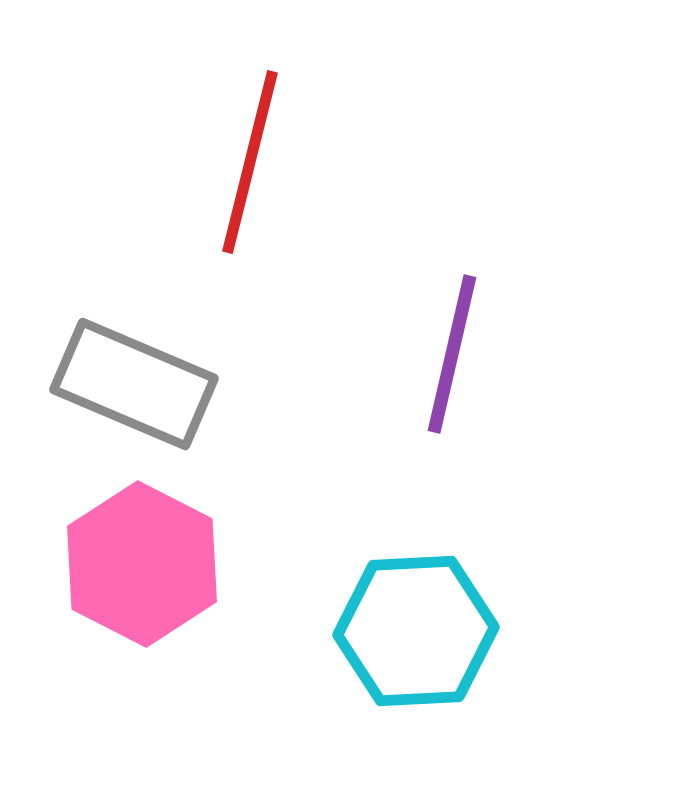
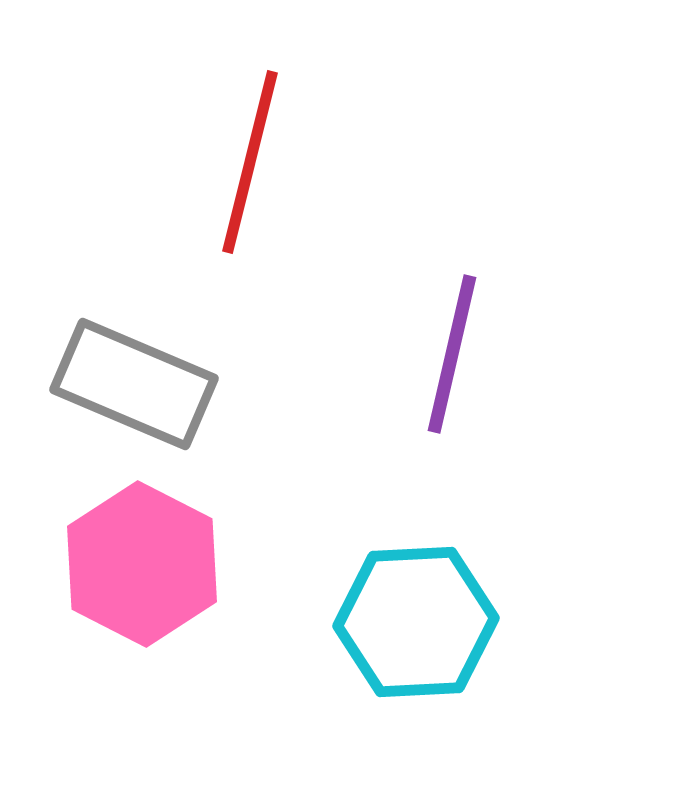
cyan hexagon: moved 9 px up
